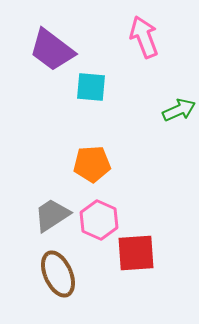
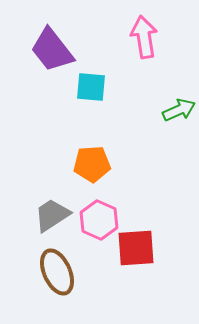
pink arrow: rotated 12 degrees clockwise
purple trapezoid: rotated 15 degrees clockwise
red square: moved 5 px up
brown ellipse: moved 1 px left, 2 px up
